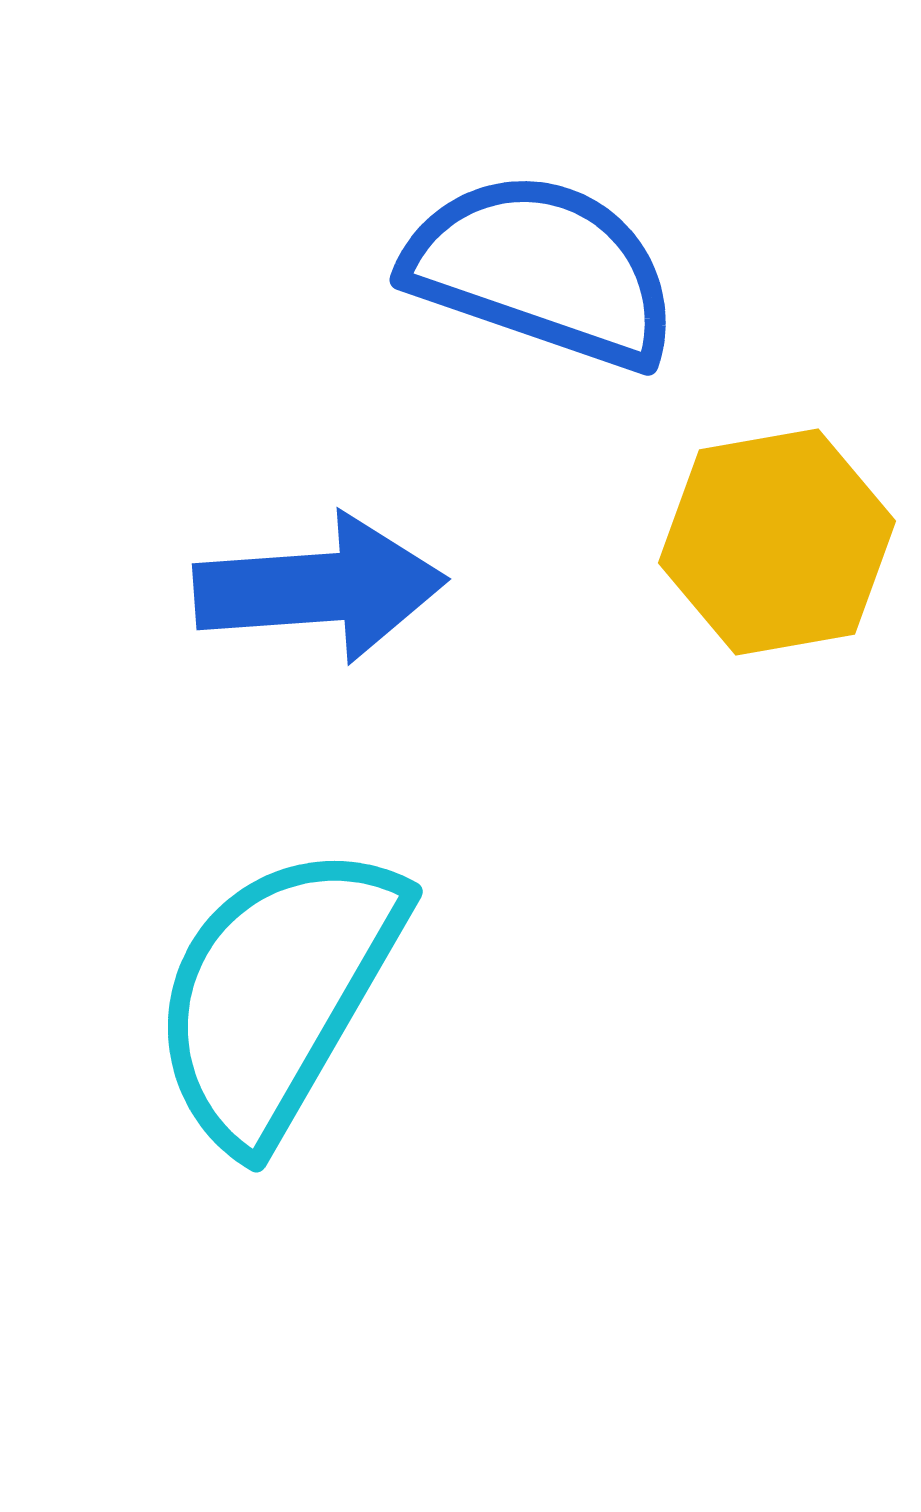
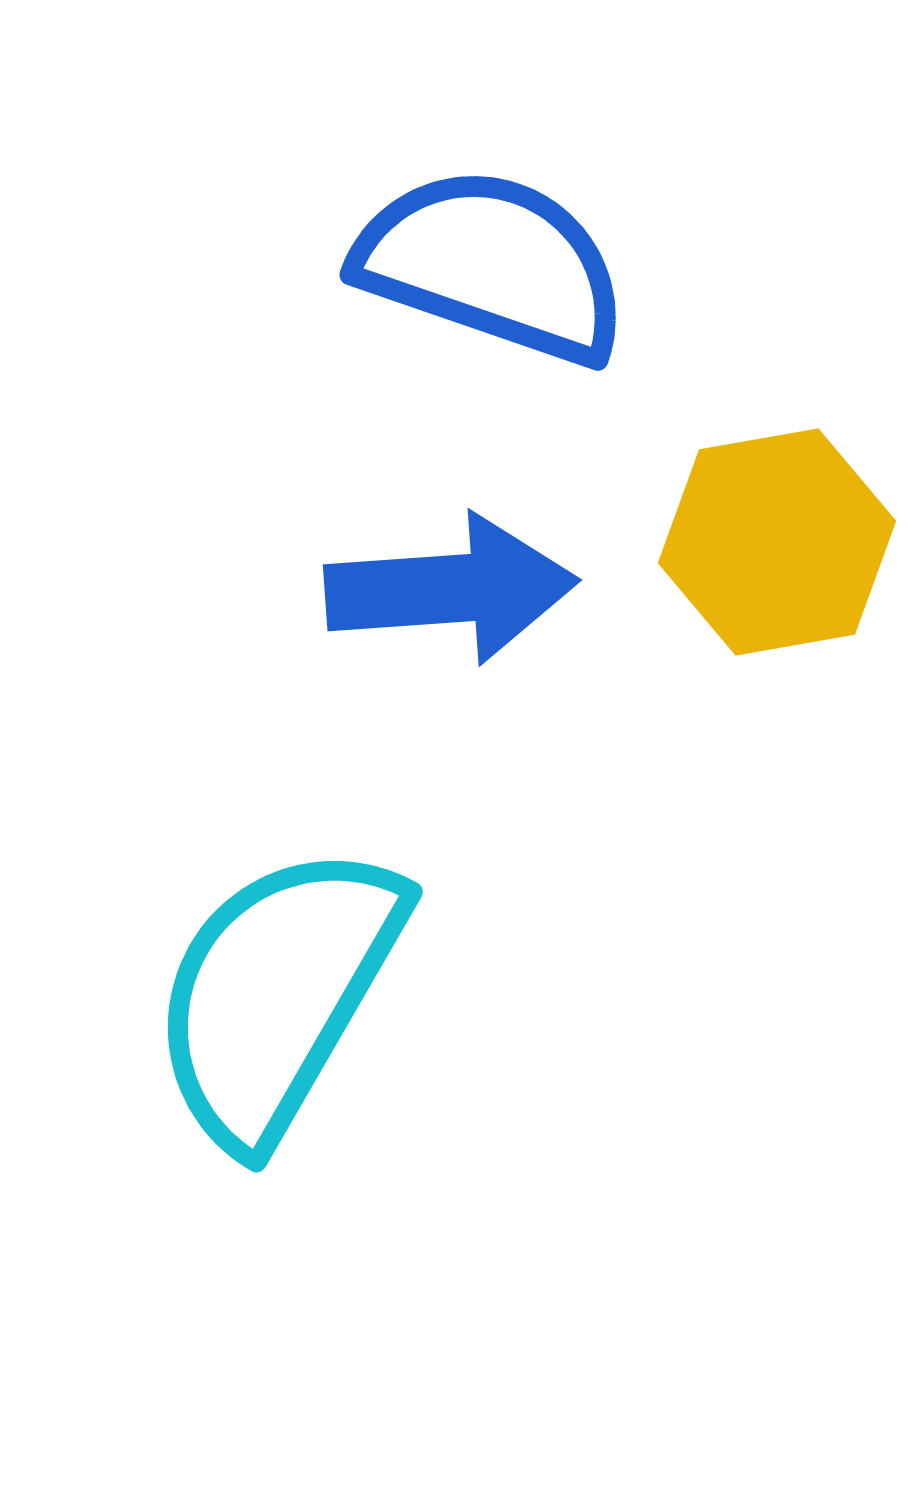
blue semicircle: moved 50 px left, 5 px up
blue arrow: moved 131 px right, 1 px down
